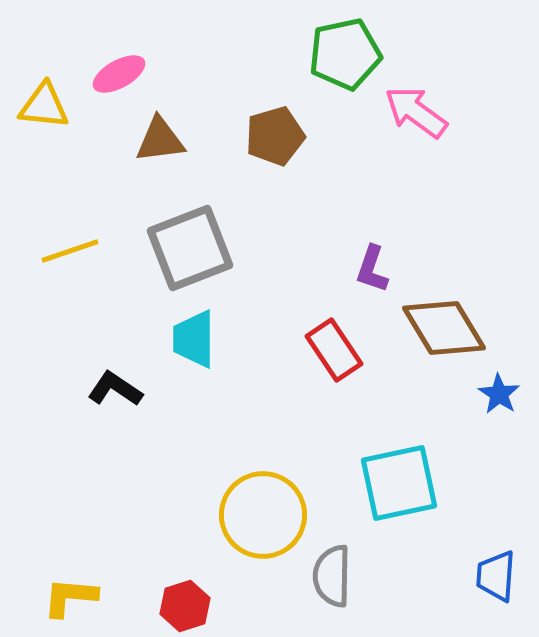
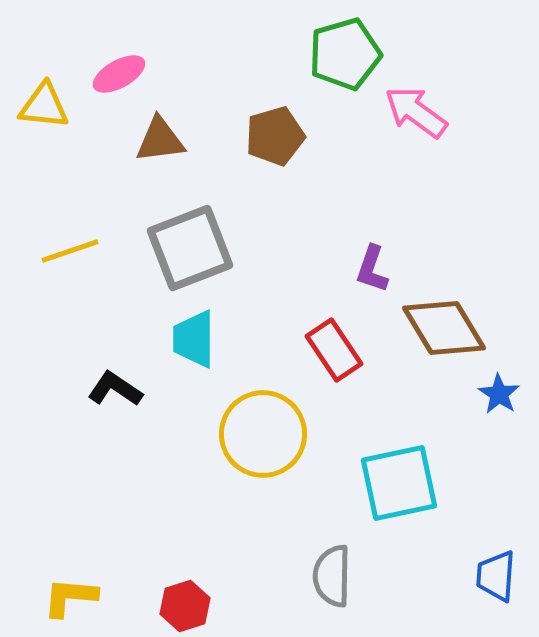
green pentagon: rotated 4 degrees counterclockwise
yellow circle: moved 81 px up
